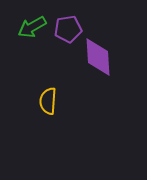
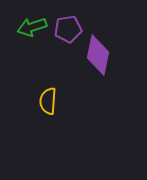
green arrow: rotated 12 degrees clockwise
purple diamond: moved 2 px up; rotated 15 degrees clockwise
